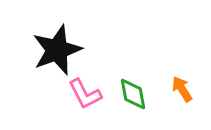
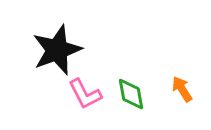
green diamond: moved 2 px left
